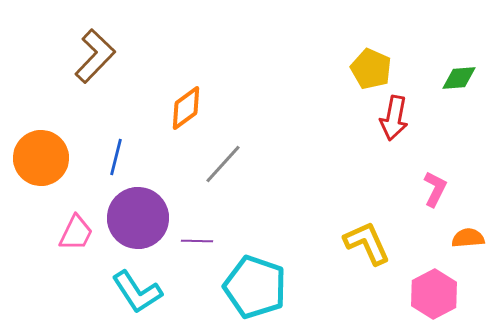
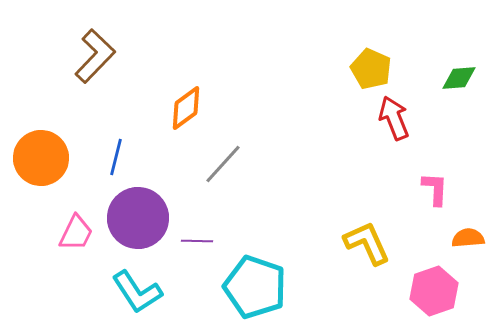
red arrow: rotated 147 degrees clockwise
pink L-shape: rotated 24 degrees counterclockwise
pink hexagon: moved 3 px up; rotated 9 degrees clockwise
